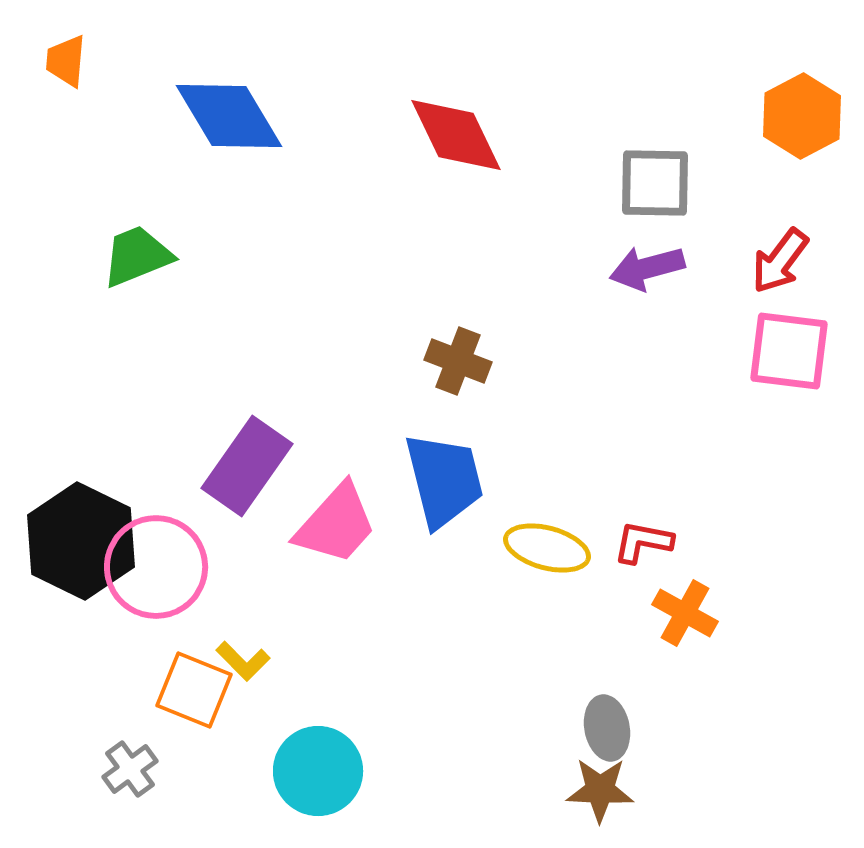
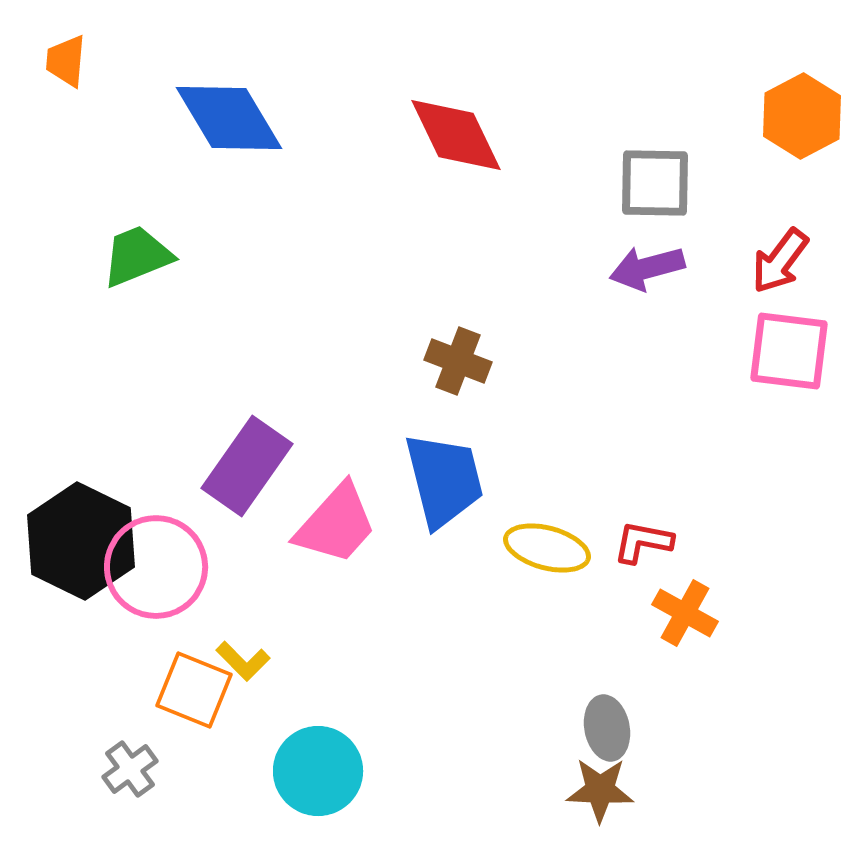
blue diamond: moved 2 px down
